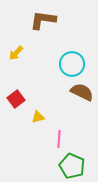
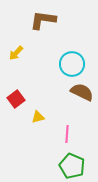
pink line: moved 8 px right, 5 px up
